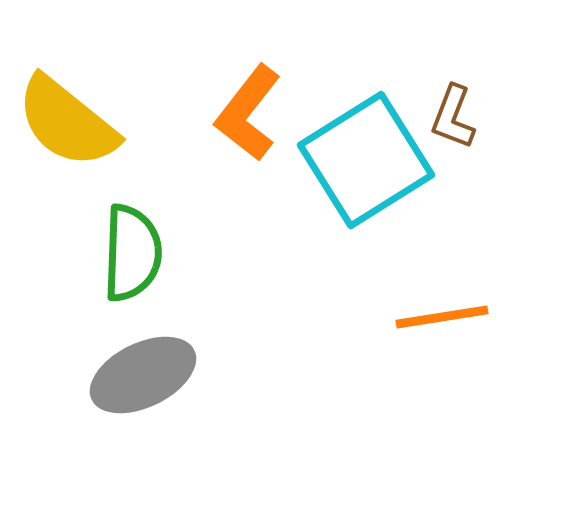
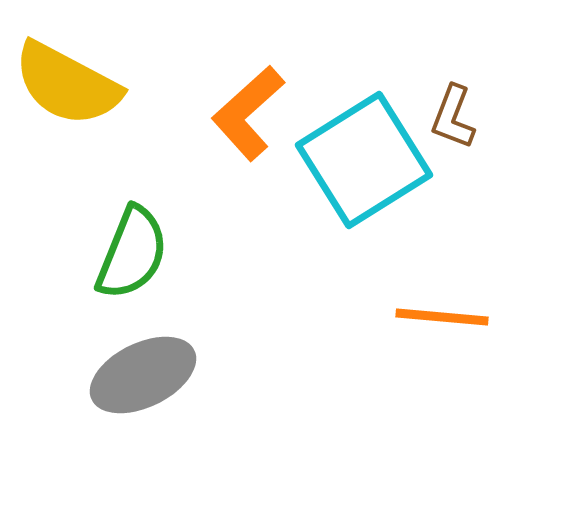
orange L-shape: rotated 10 degrees clockwise
yellow semicircle: moved 38 px up; rotated 11 degrees counterclockwise
cyan square: moved 2 px left
green semicircle: rotated 20 degrees clockwise
orange line: rotated 14 degrees clockwise
